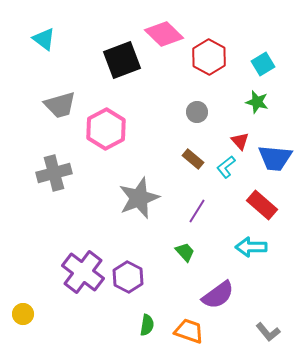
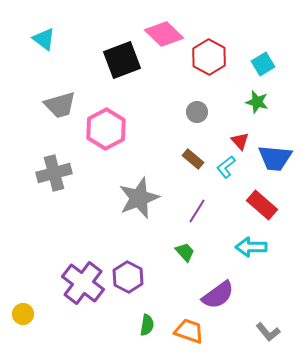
purple cross: moved 11 px down
